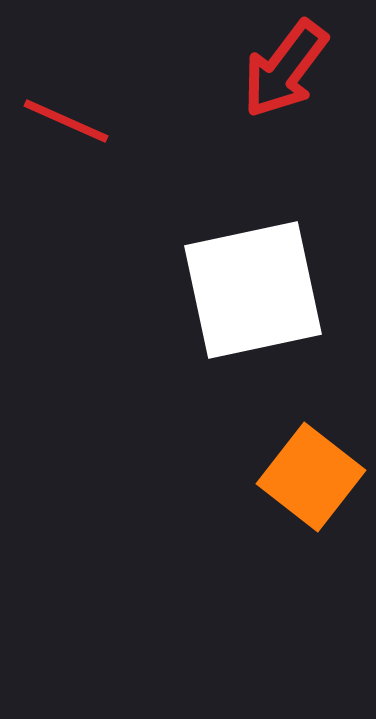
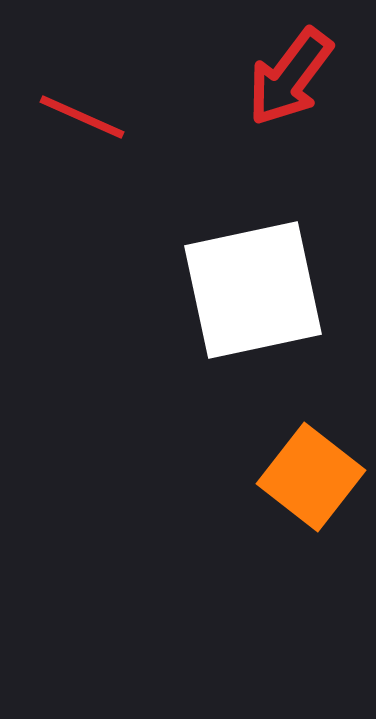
red arrow: moved 5 px right, 8 px down
red line: moved 16 px right, 4 px up
